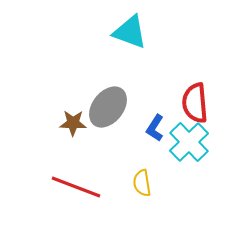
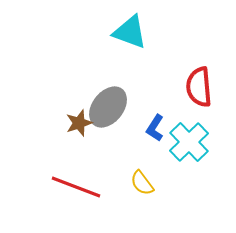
red semicircle: moved 4 px right, 16 px up
brown star: moved 6 px right; rotated 20 degrees counterclockwise
yellow semicircle: rotated 28 degrees counterclockwise
